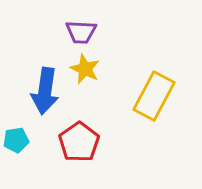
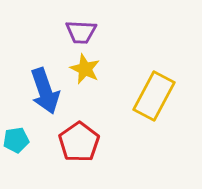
blue arrow: rotated 27 degrees counterclockwise
